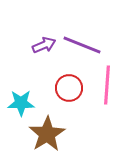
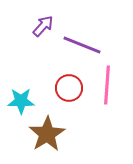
purple arrow: moved 1 px left, 19 px up; rotated 25 degrees counterclockwise
cyan star: moved 2 px up
